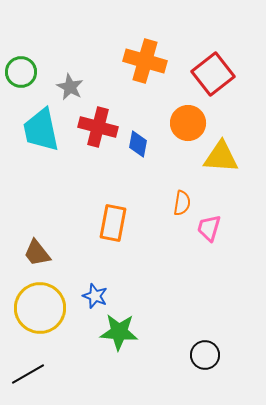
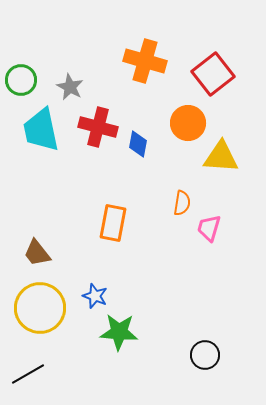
green circle: moved 8 px down
